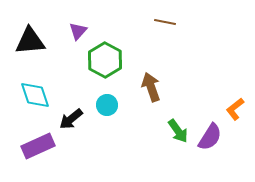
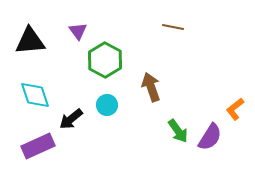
brown line: moved 8 px right, 5 px down
purple triangle: rotated 18 degrees counterclockwise
